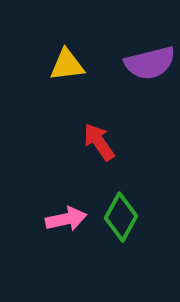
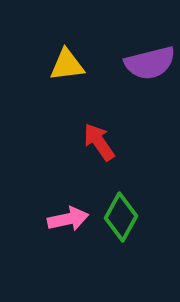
pink arrow: moved 2 px right
